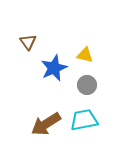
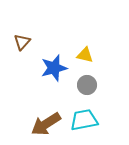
brown triangle: moved 6 px left; rotated 18 degrees clockwise
blue star: rotated 8 degrees clockwise
